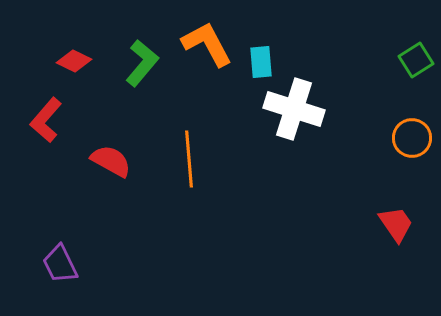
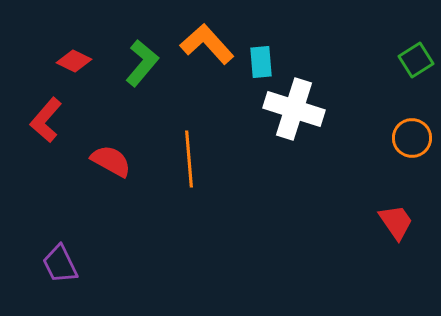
orange L-shape: rotated 14 degrees counterclockwise
red trapezoid: moved 2 px up
